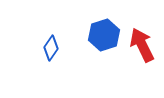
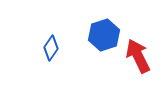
red arrow: moved 4 px left, 11 px down
